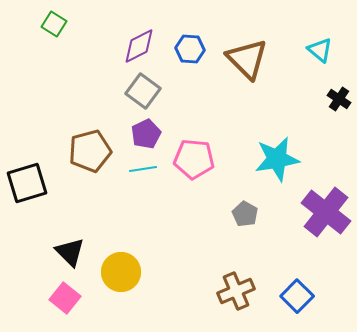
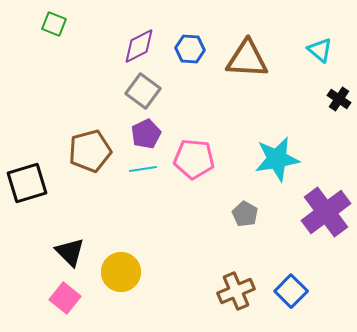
green square: rotated 10 degrees counterclockwise
brown triangle: rotated 42 degrees counterclockwise
purple cross: rotated 15 degrees clockwise
blue square: moved 6 px left, 5 px up
